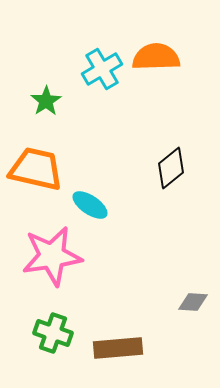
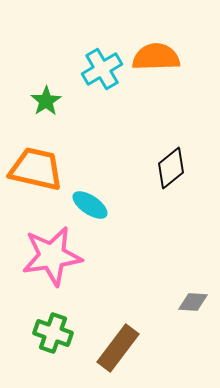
brown rectangle: rotated 48 degrees counterclockwise
